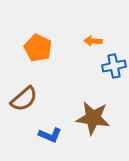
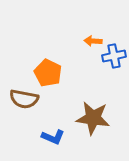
orange pentagon: moved 10 px right, 25 px down
blue cross: moved 10 px up
brown semicircle: rotated 52 degrees clockwise
blue L-shape: moved 3 px right, 2 px down
